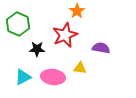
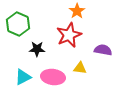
red star: moved 4 px right
purple semicircle: moved 2 px right, 2 px down
